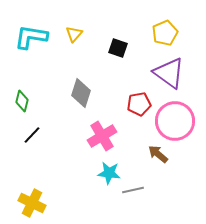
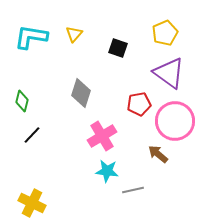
cyan star: moved 2 px left, 2 px up
